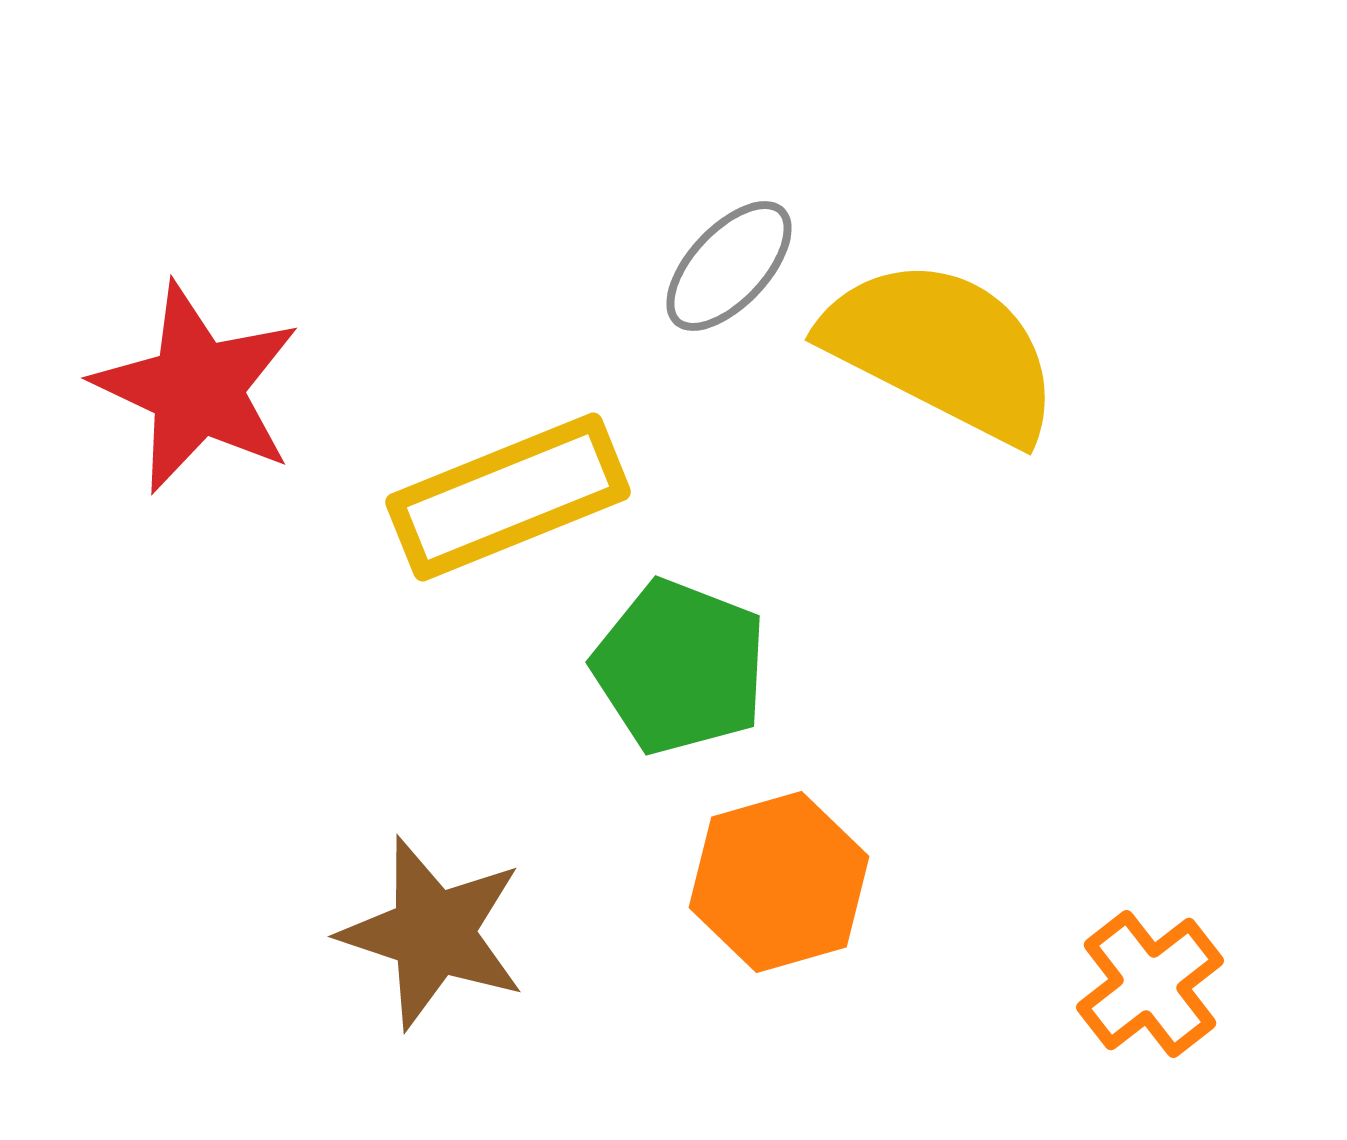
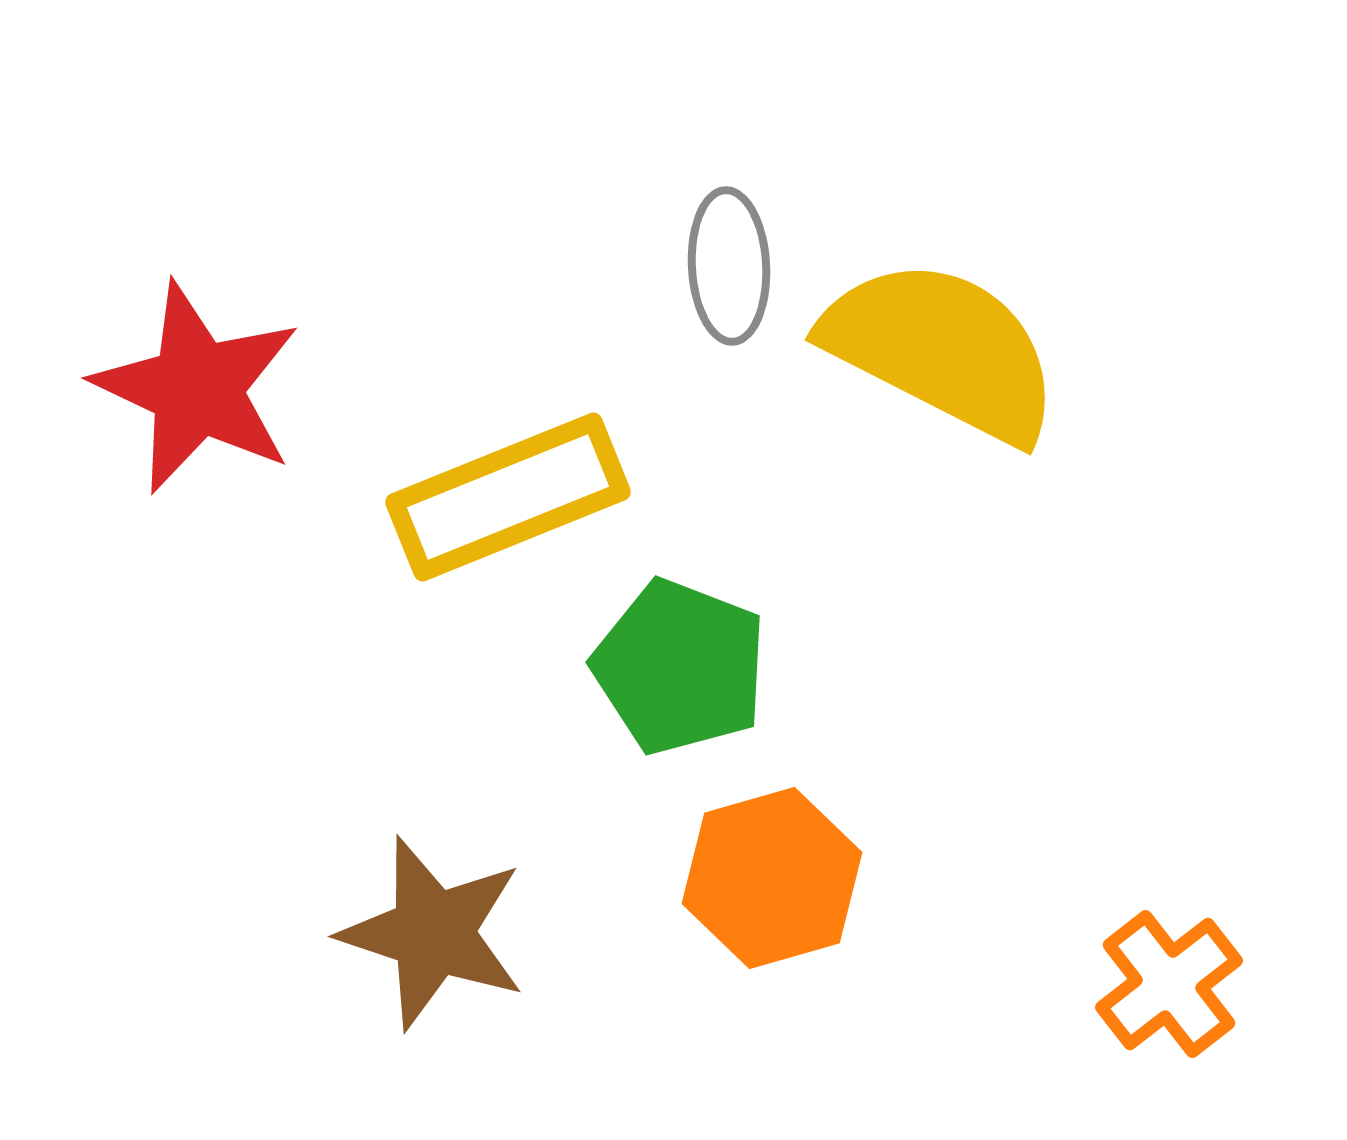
gray ellipse: rotated 46 degrees counterclockwise
orange hexagon: moved 7 px left, 4 px up
orange cross: moved 19 px right
